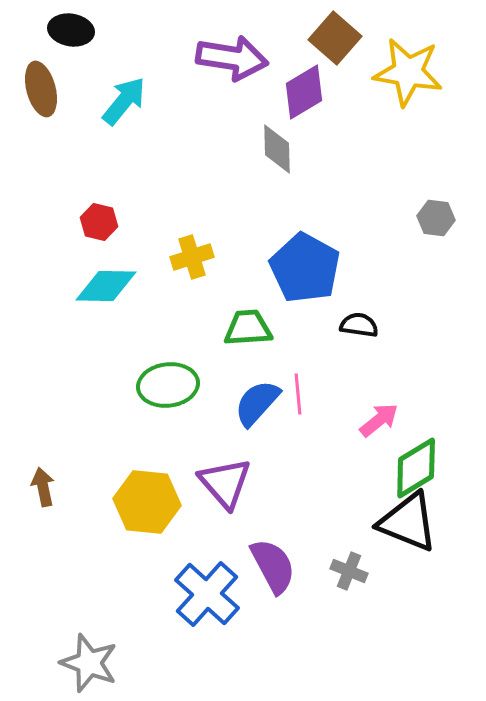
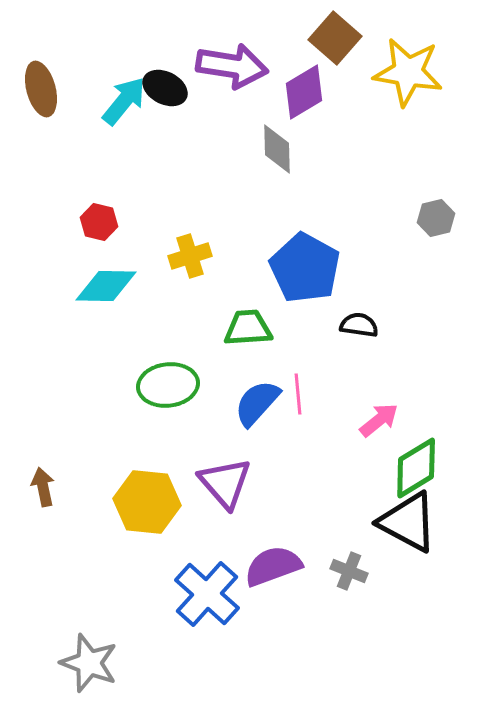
black ellipse: moved 94 px right, 58 px down; rotated 18 degrees clockwise
purple arrow: moved 8 px down
gray hexagon: rotated 21 degrees counterclockwise
yellow cross: moved 2 px left, 1 px up
black triangle: rotated 6 degrees clockwise
purple semicircle: rotated 82 degrees counterclockwise
